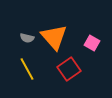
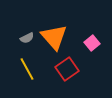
gray semicircle: rotated 40 degrees counterclockwise
pink square: rotated 21 degrees clockwise
red square: moved 2 px left
